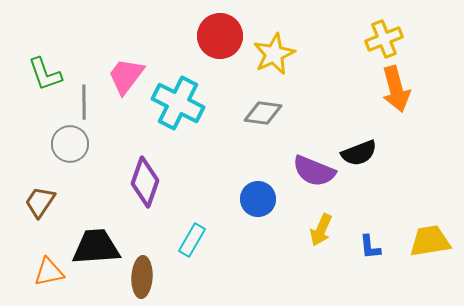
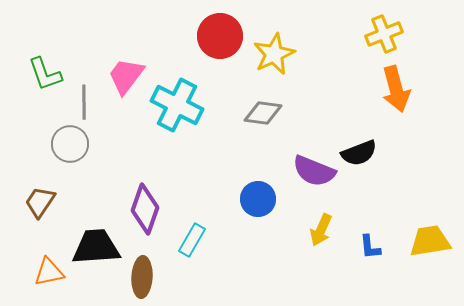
yellow cross: moved 5 px up
cyan cross: moved 1 px left, 2 px down
purple diamond: moved 27 px down
